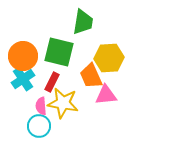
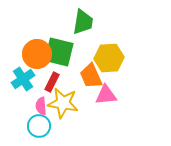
orange circle: moved 14 px right, 2 px up
